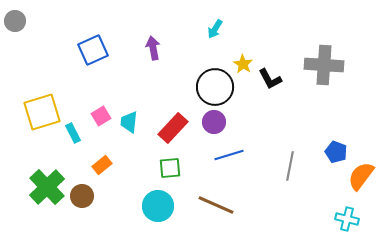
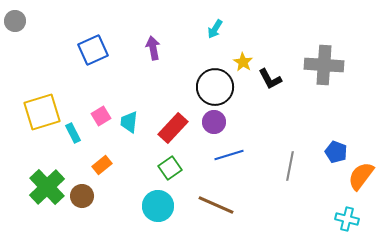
yellow star: moved 2 px up
green square: rotated 30 degrees counterclockwise
